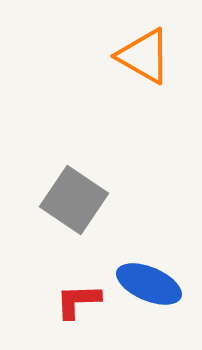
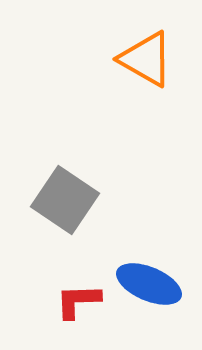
orange triangle: moved 2 px right, 3 px down
gray square: moved 9 px left
